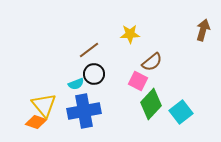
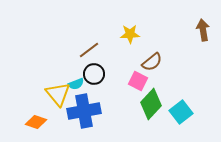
brown arrow: rotated 25 degrees counterclockwise
yellow triangle: moved 14 px right, 11 px up
